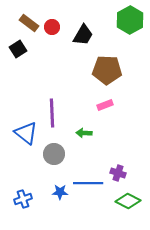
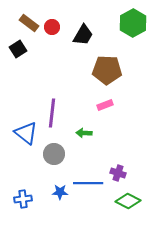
green hexagon: moved 3 px right, 3 px down
purple line: rotated 8 degrees clockwise
blue cross: rotated 12 degrees clockwise
